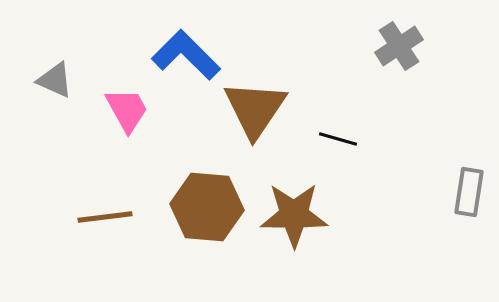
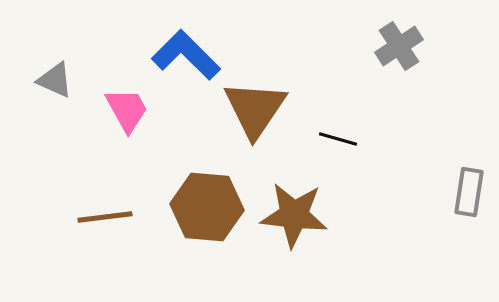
brown star: rotated 6 degrees clockwise
